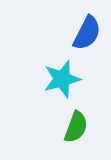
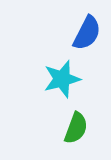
green semicircle: moved 1 px down
